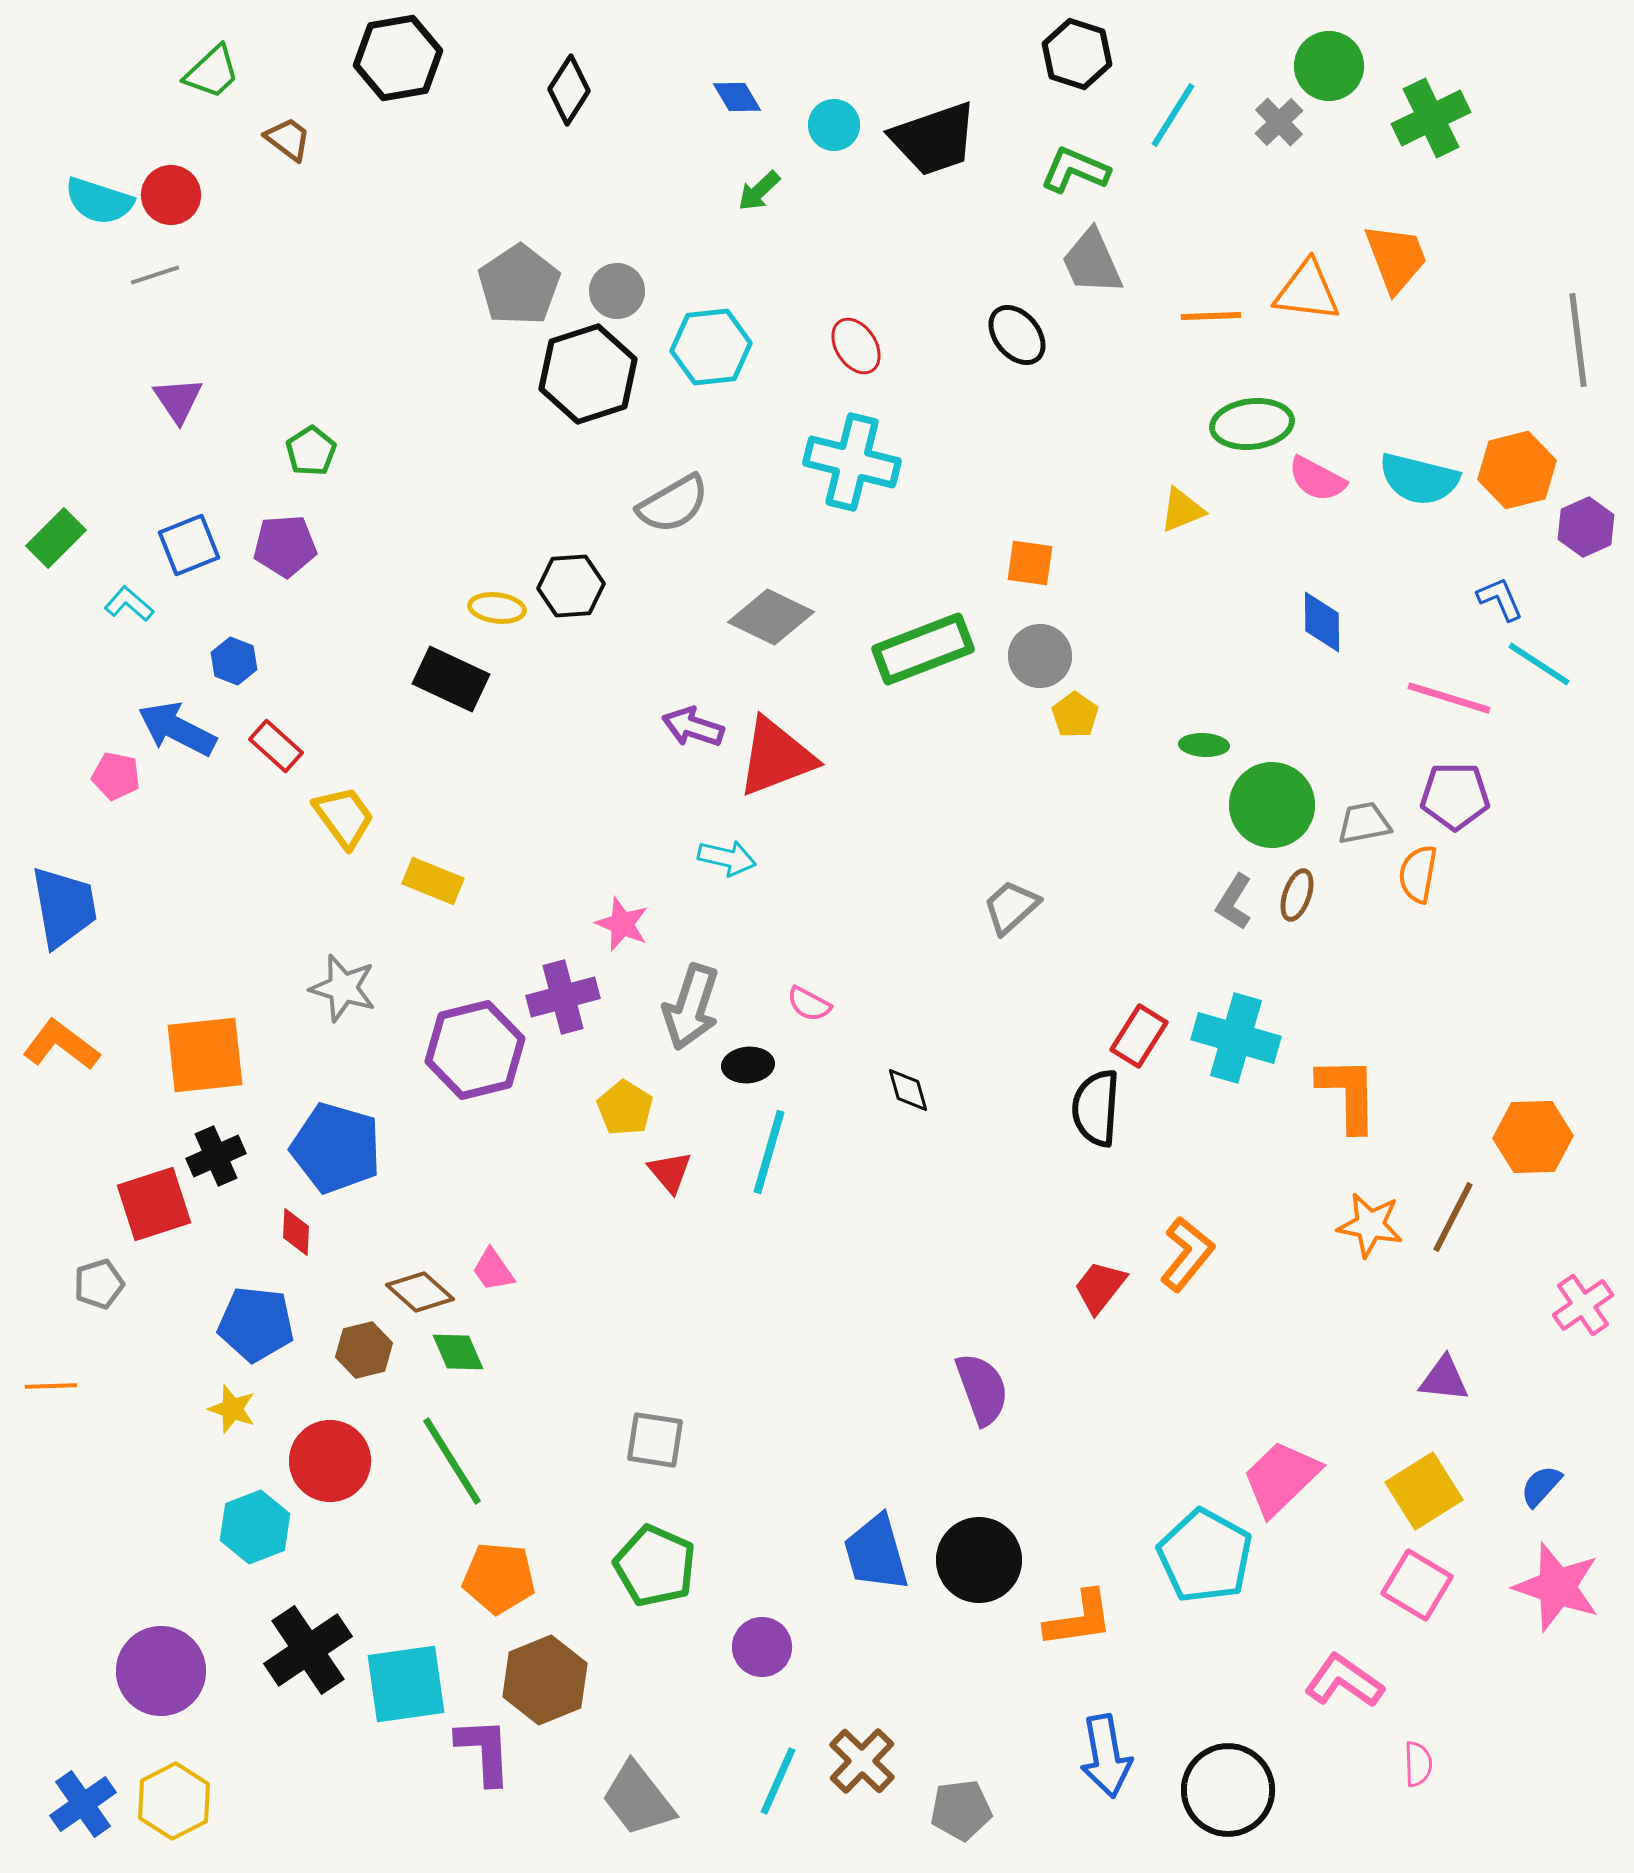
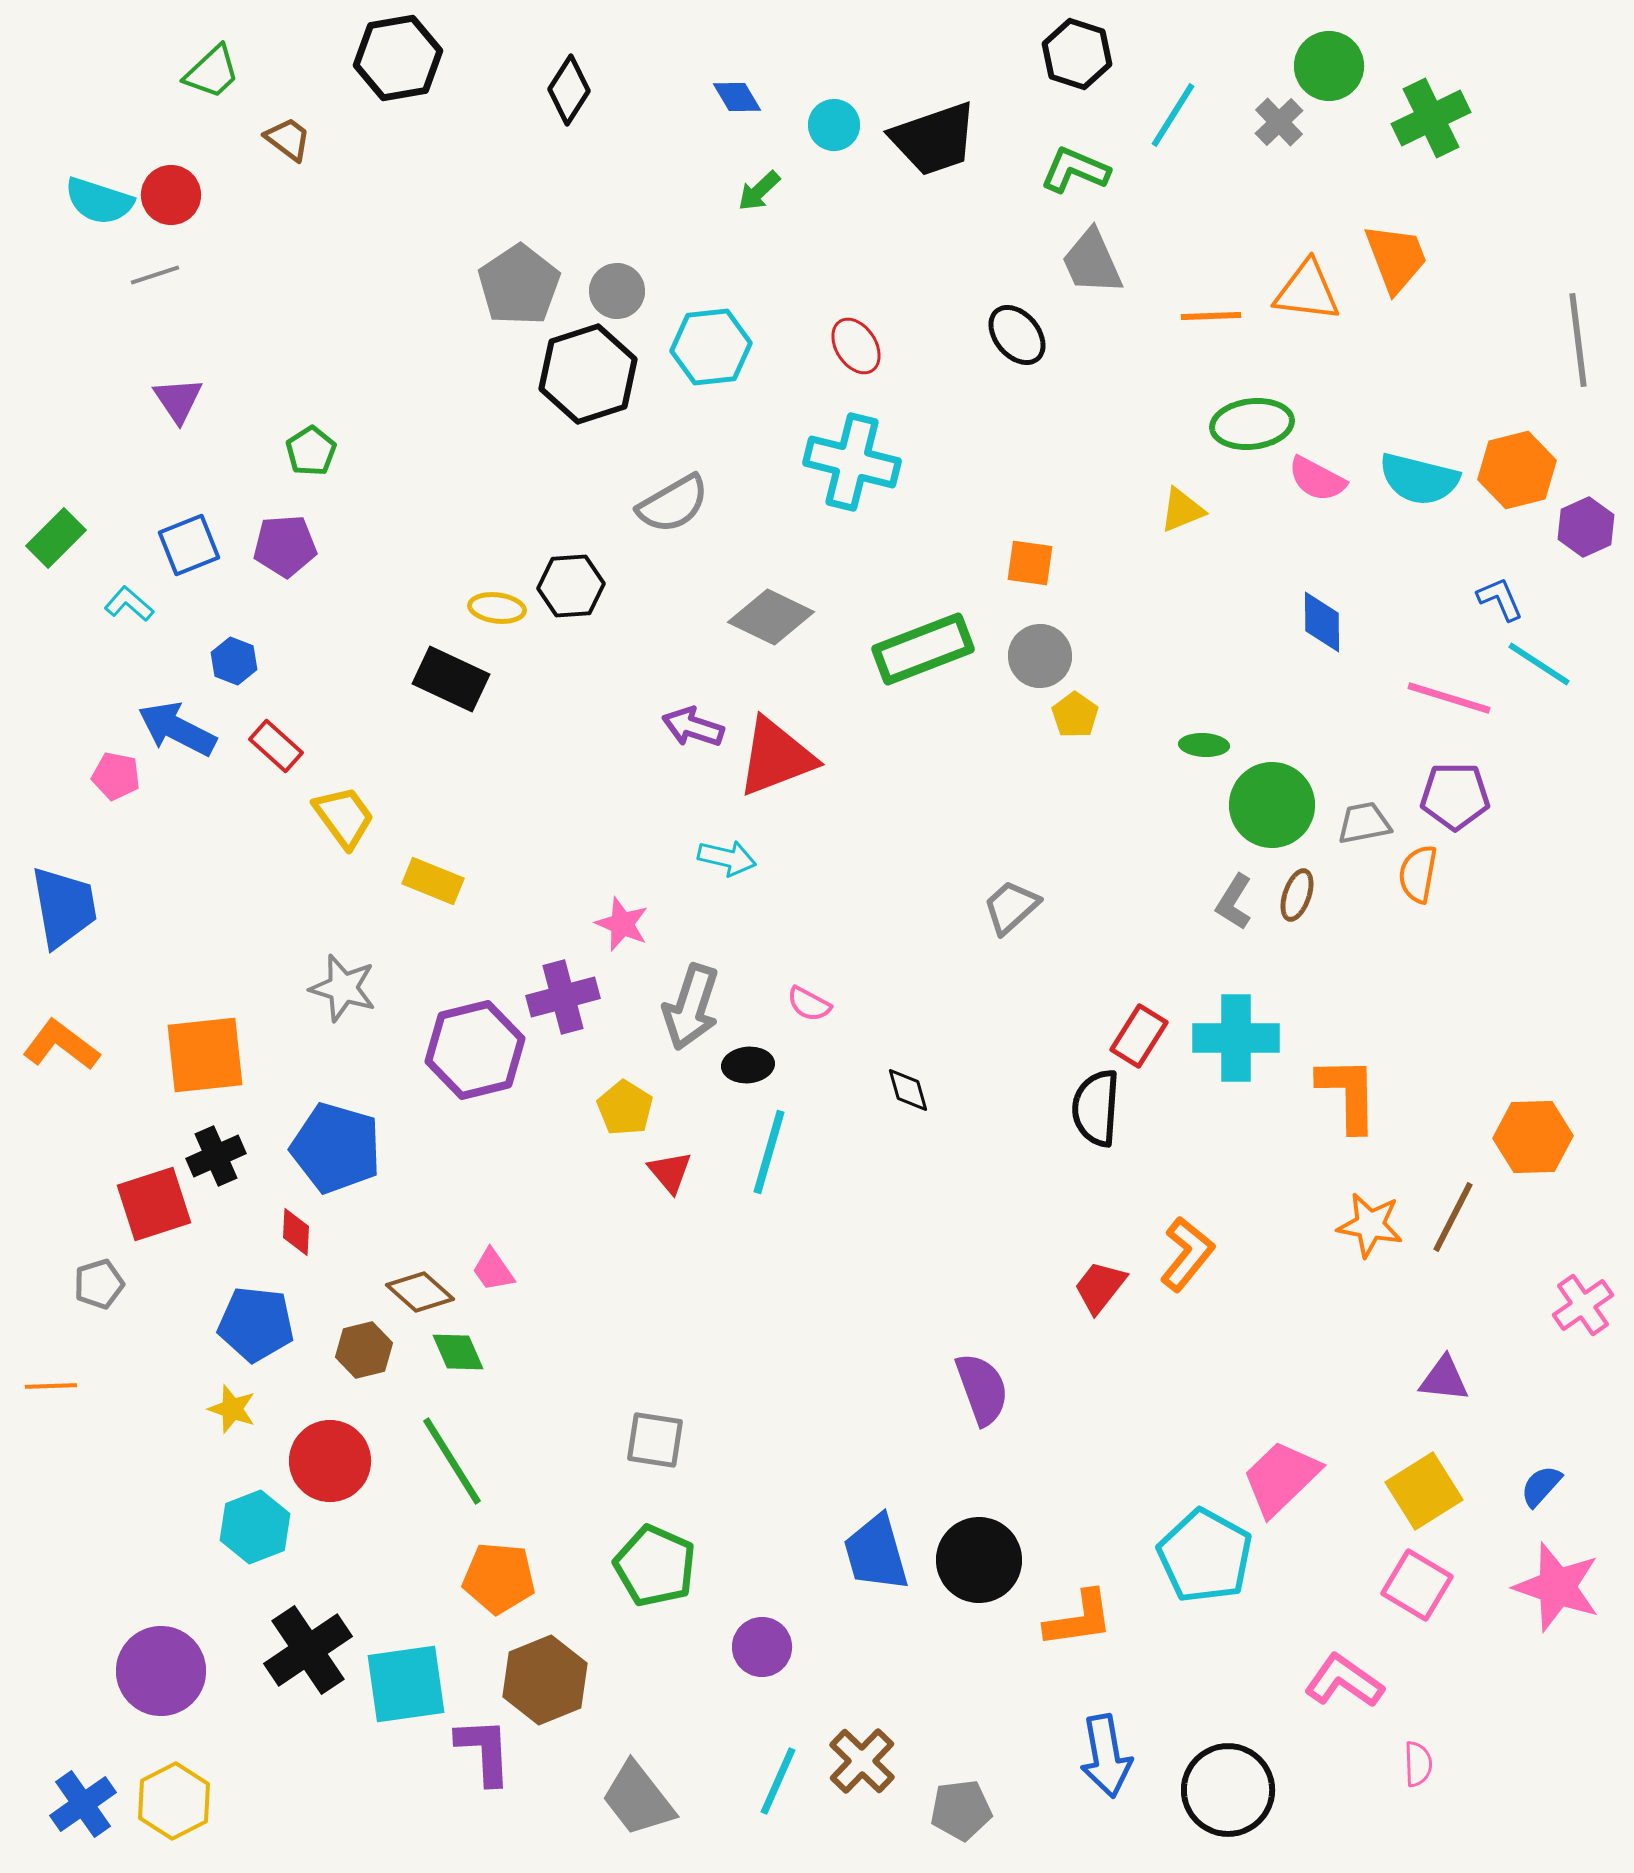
cyan cross at (1236, 1038): rotated 16 degrees counterclockwise
